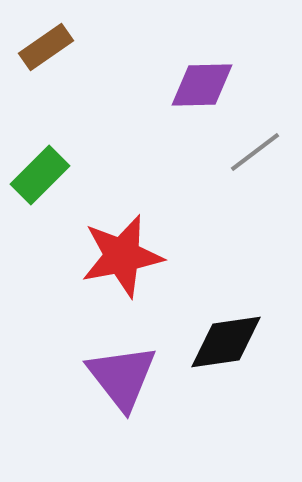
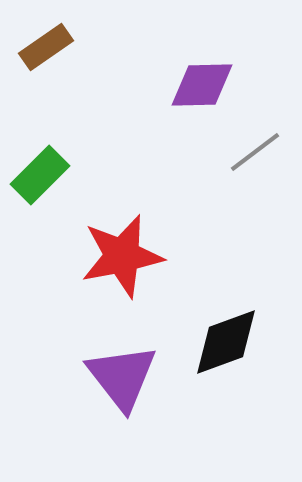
black diamond: rotated 12 degrees counterclockwise
